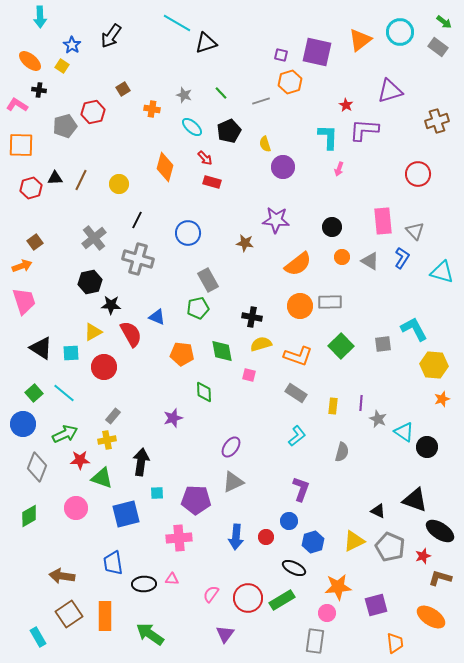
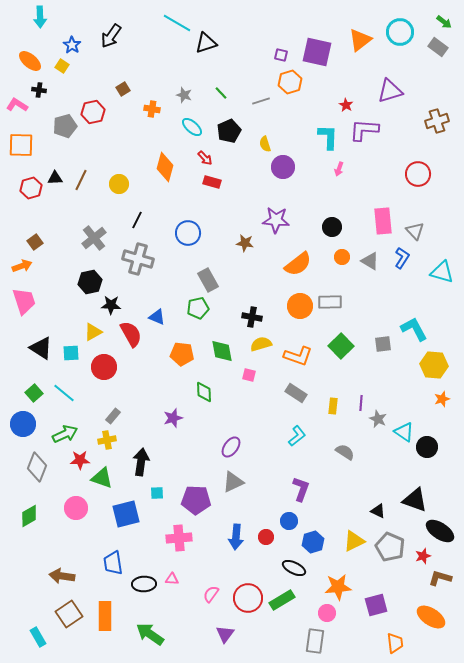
gray semicircle at (342, 452): moved 3 px right; rotated 72 degrees counterclockwise
